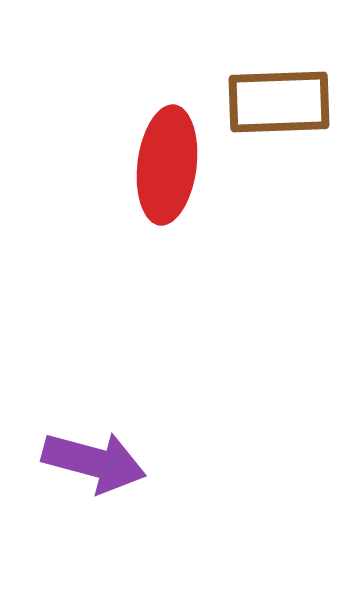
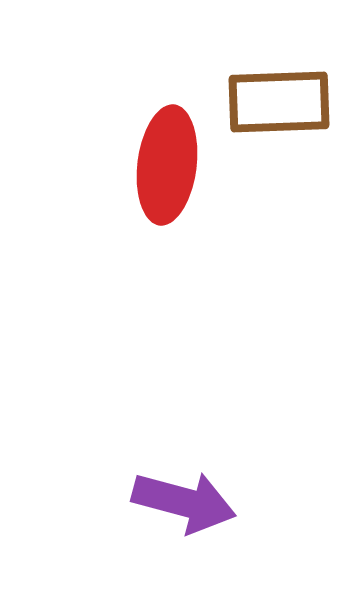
purple arrow: moved 90 px right, 40 px down
